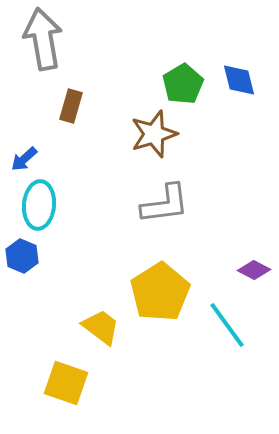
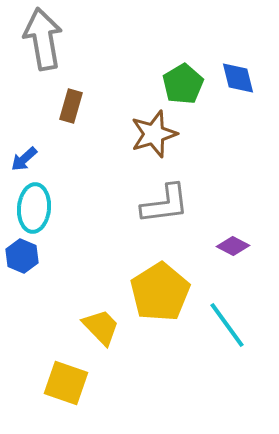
blue diamond: moved 1 px left, 2 px up
cyan ellipse: moved 5 px left, 3 px down
purple diamond: moved 21 px left, 24 px up
yellow trapezoid: rotated 9 degrees clockwise
